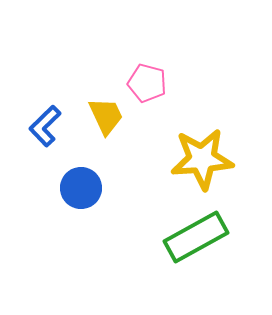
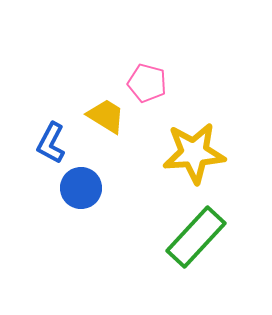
yellow trapezoid: rotated 33 degrees counterclockwise
blue L-shape: moved 6 px right, 17 px down; rotated 18 degrees counterclockwise
yellow star: moved 8 px left, 6 px up
green rectangle: rotated 18 degrees counterclockwise
